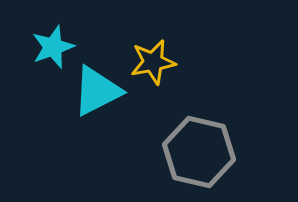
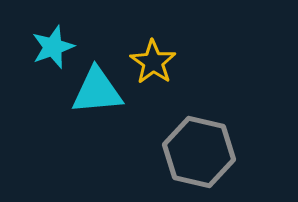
yellow star: rotated 27 degrees counterclockwise
cyan triangle: rotated 22 degrees clockwise
